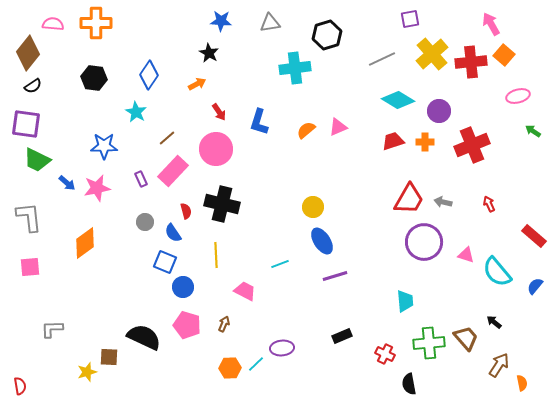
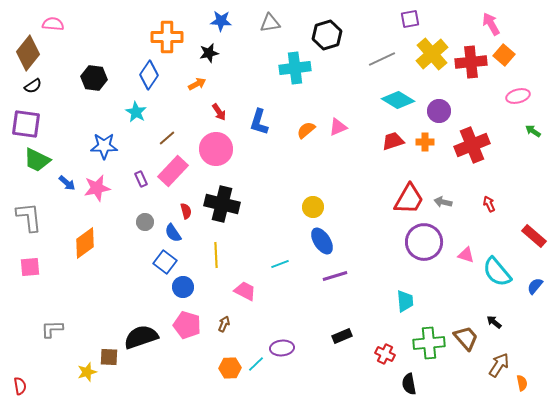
orange cross at (96, 23): moved 71 px right, 14 px down
black star at (209, 53): rotated 30 degrees clockwise
blue square at (165, 262): rotated 15 degrees clockwise
black semicircle at (144, 337): moved 3 px left; rotated 44 degrees counterclockwise
